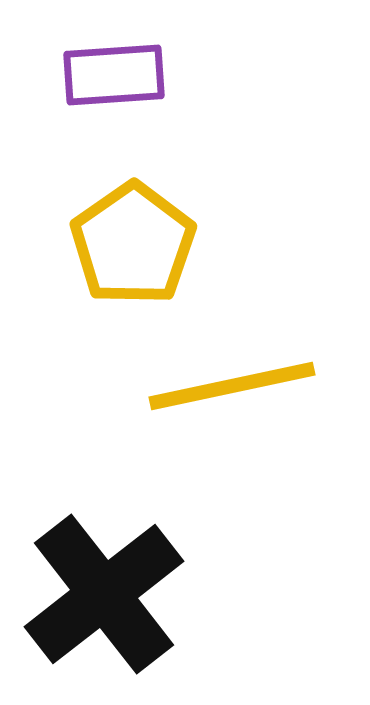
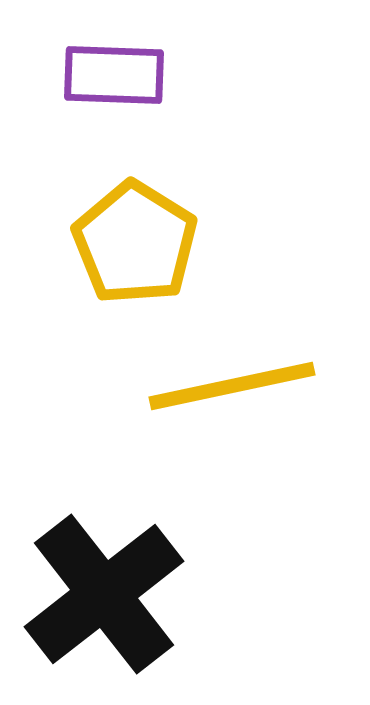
purple rectangle: rotated 6 degrees clockwise
yellow pentagon: moved 2 px right, 1 px up; rotated 5 degrees counterclockwise
